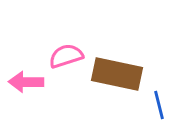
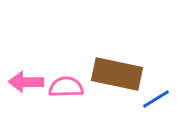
pink semicircle: moved 31 px down; rotated 16 degrees clockwise
blue line: moved 3 px left, 6 px up; rotated 72 degrees clockwise
